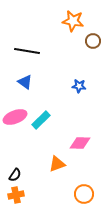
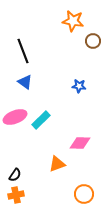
black line: moved 4 px left; rotated 60 degrees clockwise
